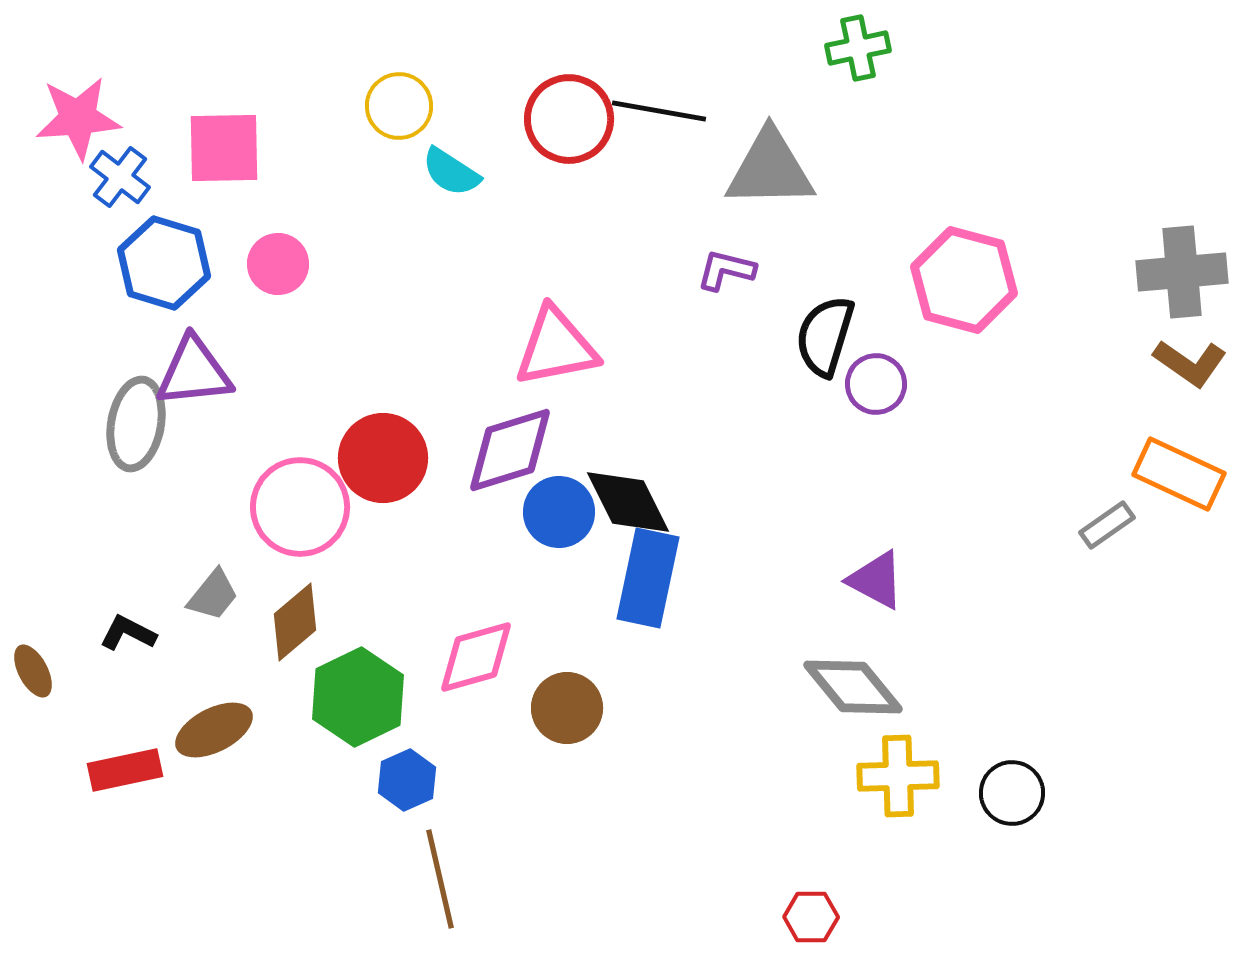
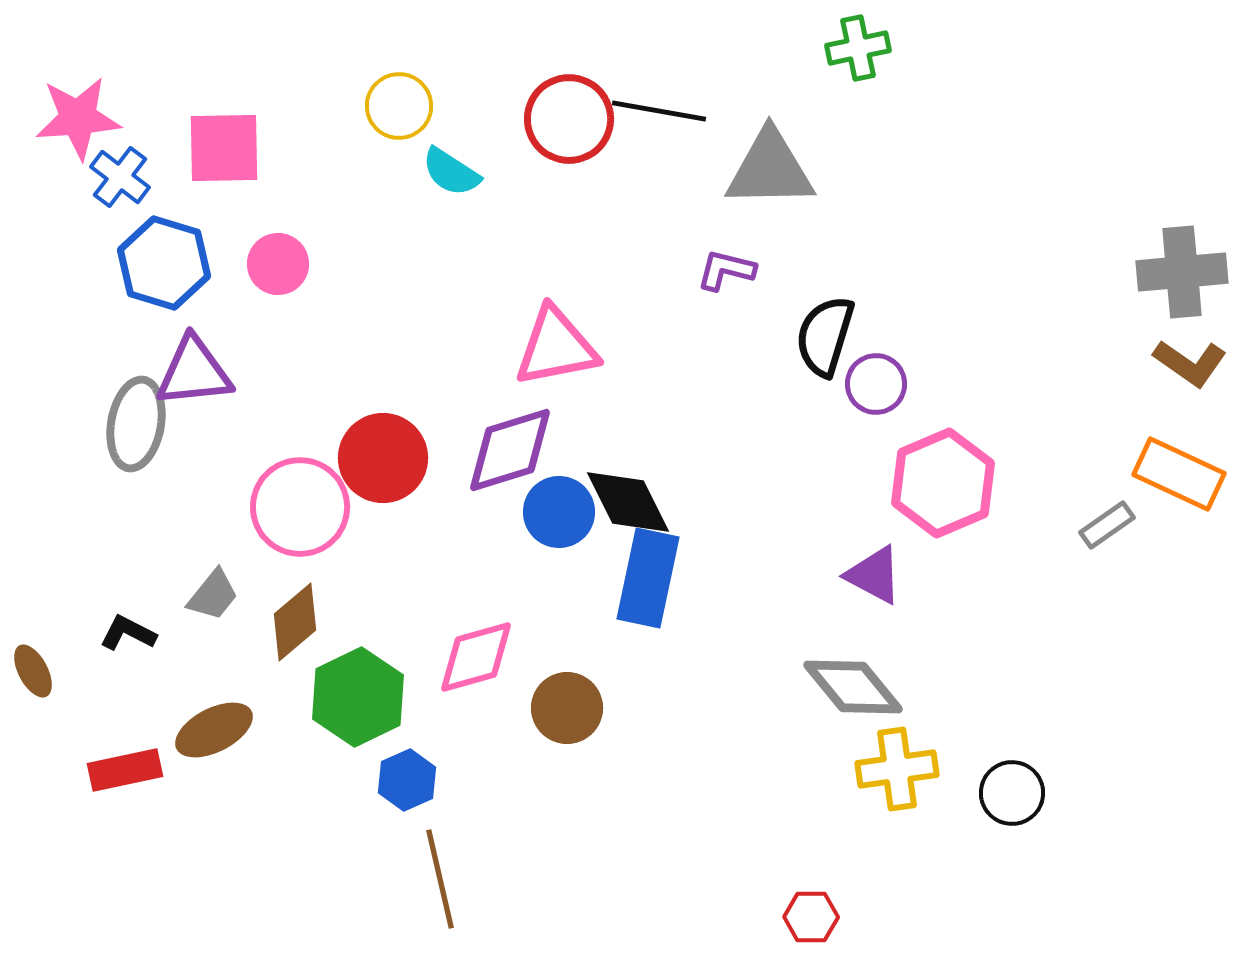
pink hexagon at (964, 280): moved 21 px left, 203 px down; rotated 22 degrees clockwise
purple triangle at (876, 580): moved 2 px left, 5 px up
yellow cross at (898, 776): moved 1 px left, 7 px up; rotated 6 degrees counterclockwise
